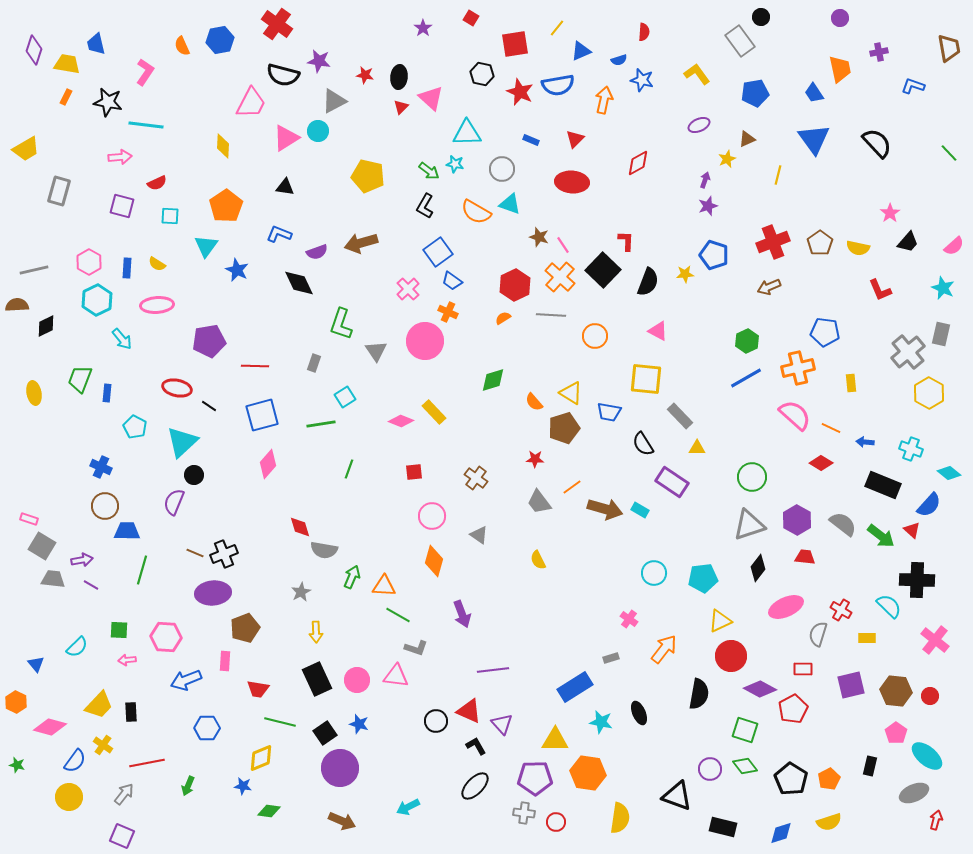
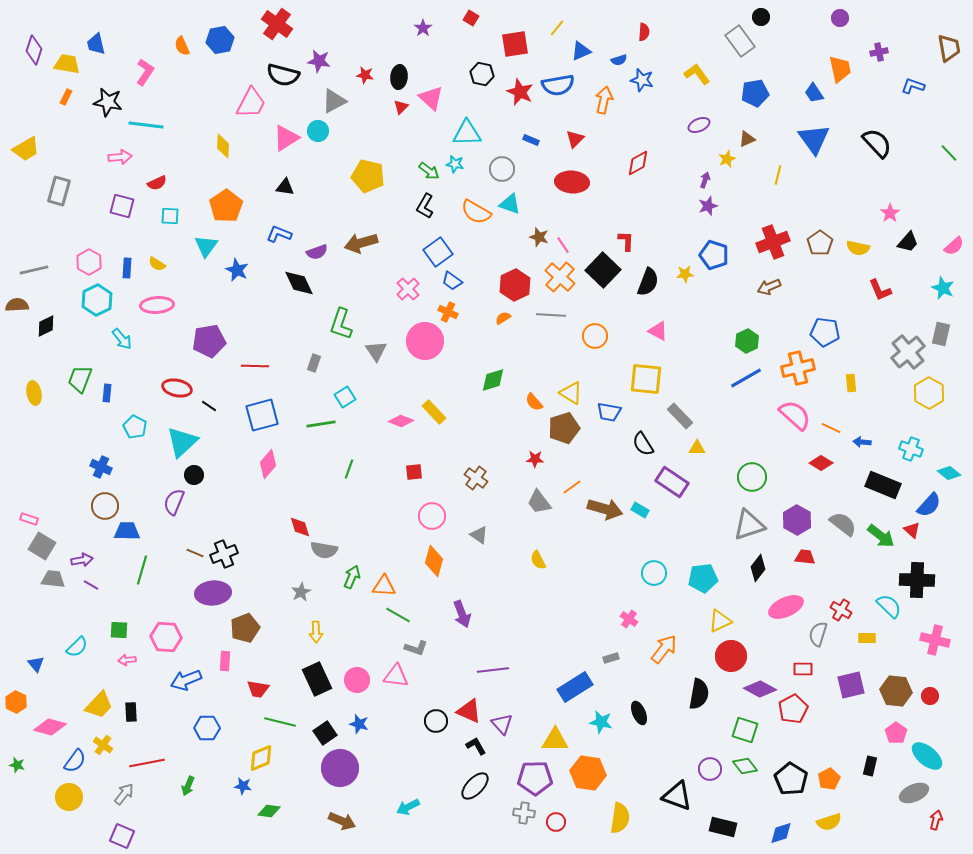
blue arrow at (865, 442): moved 3 px left
pink cross at (935, 640): rotated 24 degrees counterclockwise
